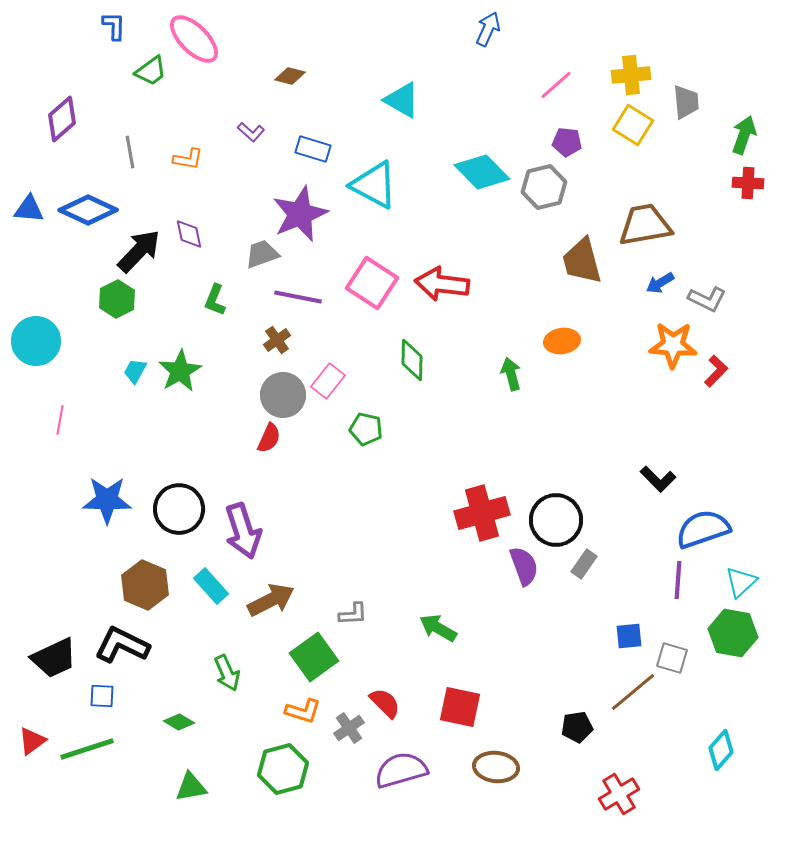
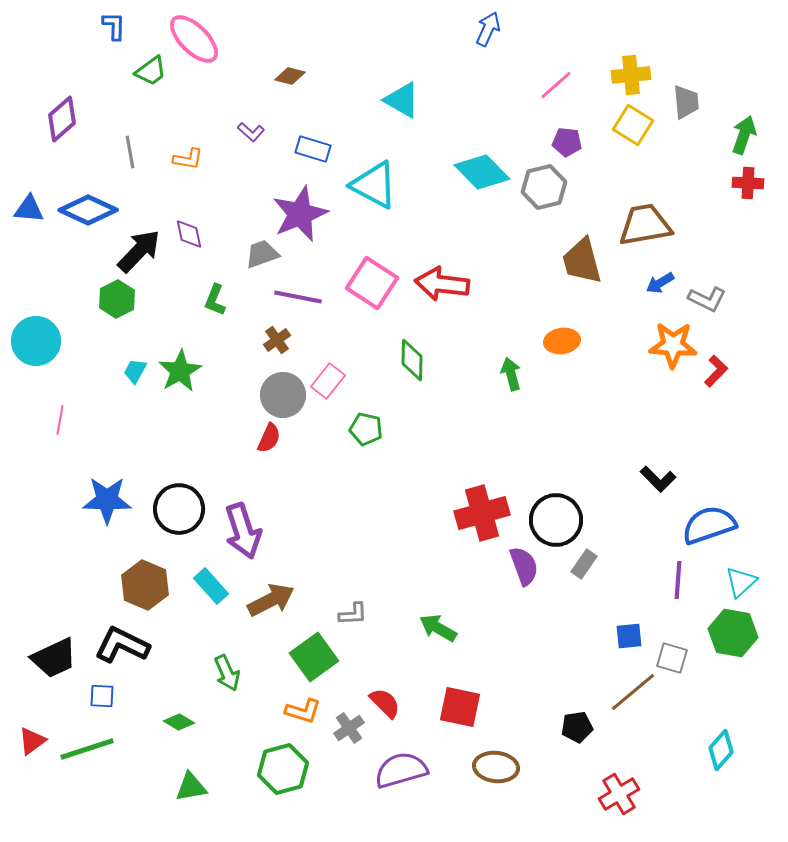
blue semicircle at (703, 529): moved 6 px right, 4 px up
